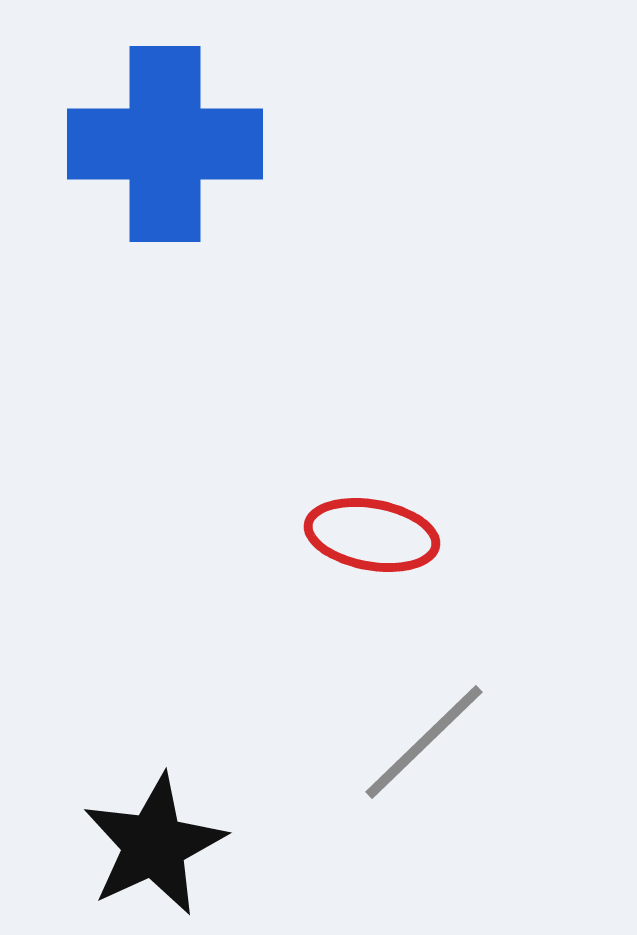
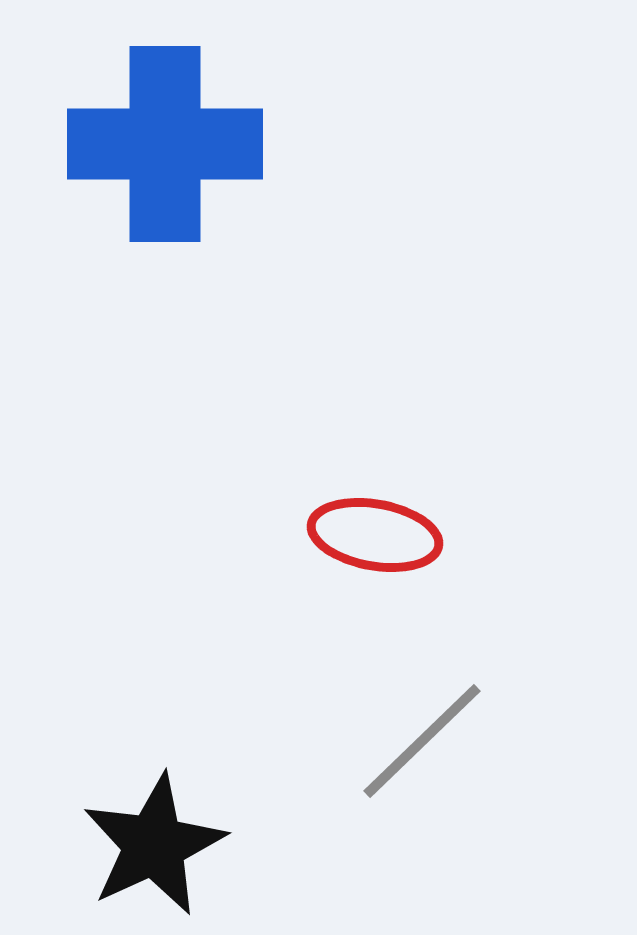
red ellipse: moved 3 px right
gray line: moved 2 px left, 1 px up
